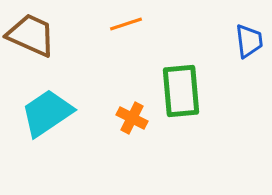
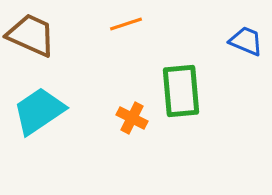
blue trapezoid: moved 3 px left; rotated 60 degrees counterclockwise
cyan trapezoid: moved 8 px left, 2 px up
